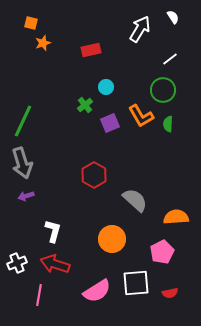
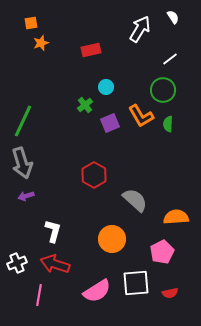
orange square: rotated 24 degrees counterclockwise
orange star: moved 2 px left
